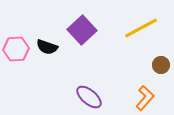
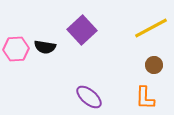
yellow line: moved 10 px right
black semicircle: moved 2 px left; rotated 10 degrees counterclockwise
brown circle: moved 7 px left
orange L-shape: rotated 140 degrees clockwise
